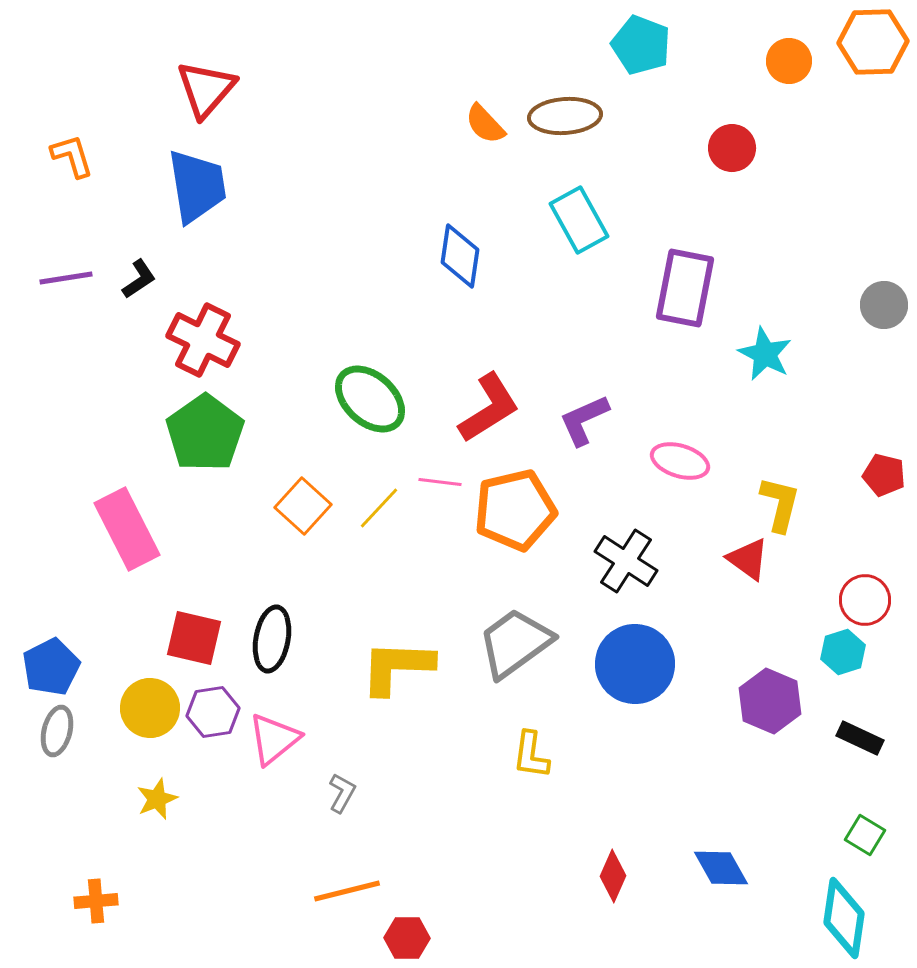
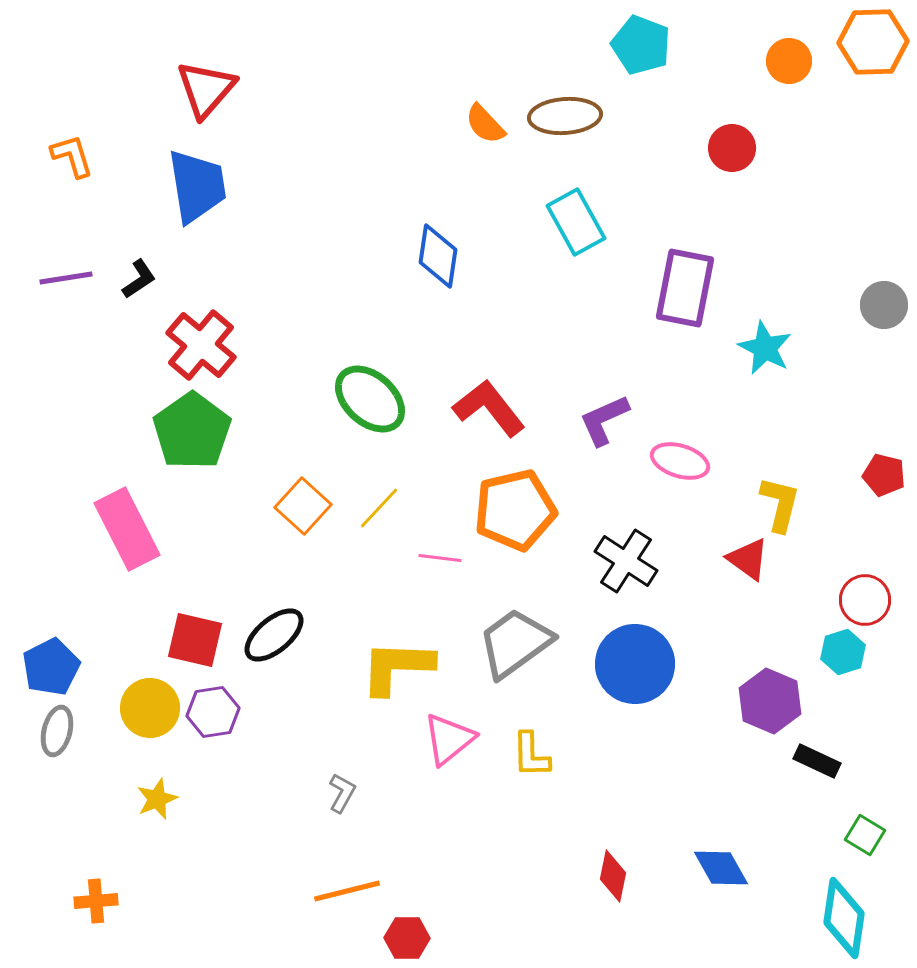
cyan rectangle at (579, 220): moved 3 px left, 2 px down
blue diamond at (460, 256): moved 22 px left
red cross at (203, 340): moved 2 px left, 5 px down; rotated 14 degrees clockwise
cyan star at (765, 354): moved 6 px up
red L-shape at (489, 408): rotated 96 degrees counterclockwise
purple L-shape at (584, 420): moved 20 px right
green pentagon at (205, 433): moved 13 px left, 2 px up
pink line at (440, 482): moved 76 px down
red square at (194, 638): moved 1 px right, 2 px down
black ellipse at (272, 639): moved 2 px right, 4 px up; rotated 40 degrees clockwise
black rectangle at (860, 738): moved 43 px left, 23 px down
pink triangle at (274, 739): moved 175 px right
yellow L-shape at (531, 755): rotated 9 degrees counterclockwise
red diamond at (613, 876): rotated 12 degrees counterclockwise
